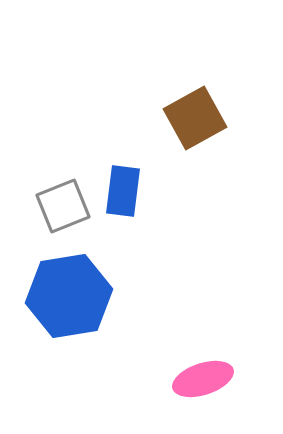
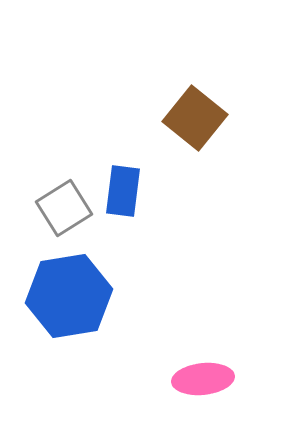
brown square: rotated 22 degrees counterclockwise
gray square: moved 1 px right, 2 px down; rotated 10 degrees counterclockwise
pink ellipse: rotated 12 degrees clockwise
